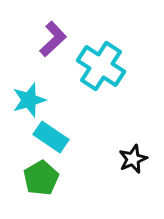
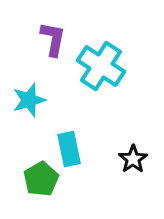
purple L-shape: rotated 36 degrees counterclockwise
cyan rectangle: moved 18 px right, 12 px down; rotated 44 degrees clockwise
black star: rotated 12 degrees counterclockwise
green pentagon: moved 1 px down
